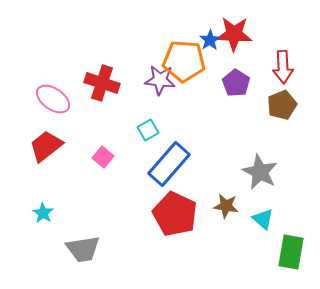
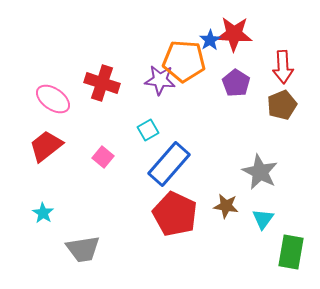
cyan triangle: rotated 25 degrees clockwise
